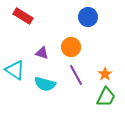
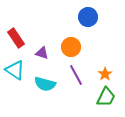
red rectangle: moved 7 px left, 22 px down; rotated 24 degrees clockwise
